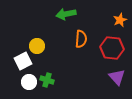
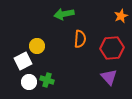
green arrow: moved 2 px left
orange star: moved 1 px right, 4 px up
orange semicircle: moved 1 px left
red hexagon: rotated 10 degrees counterclockwise
purple triangle: moved 8 px left
